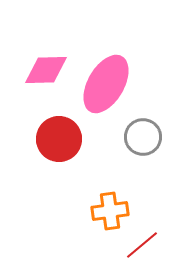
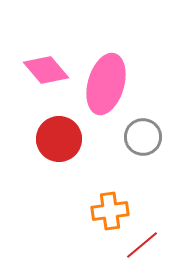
pink diamond: rotated 51 degrees clockwise
pink ellipse: rotated 14 degrees counterclockwise
